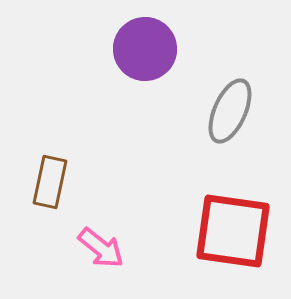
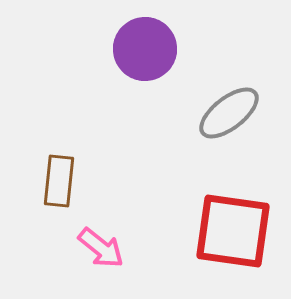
gray ellipse: moved 1 px left, 2 px down; rotated 28 degrees clockwise
brown rectangle: moved 9 px right, 1 px up; rotated 6 degrees counterclockwise
